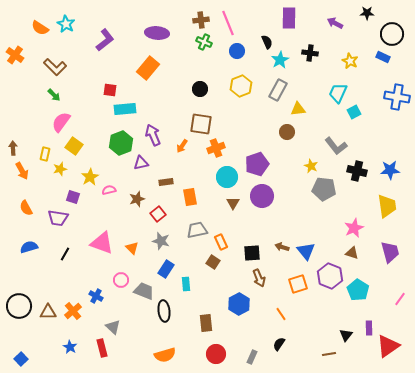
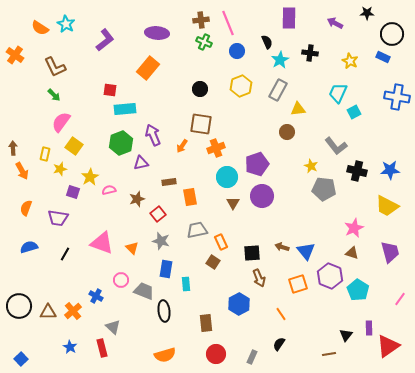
brown L-shape at (55, 67): rotated 20 degrees clockwise
brown rectangle at (166, 182): moved 3 px right
purple square at (73, 197): moved 5 px up
yellow trapezoid at (387, 206): rotated 125 degrees clockwise
orange semicircle at (26, 208): rotated 49 degrees clockwise
blue rectangle at (166, 269): rotated 24 degrees counterclockwise
